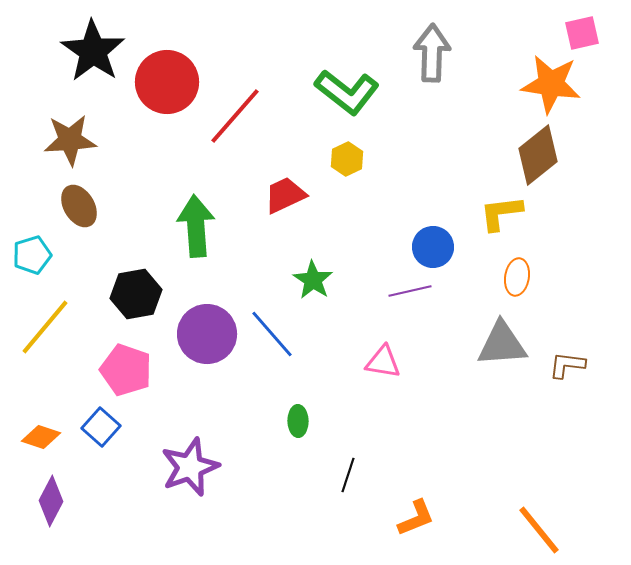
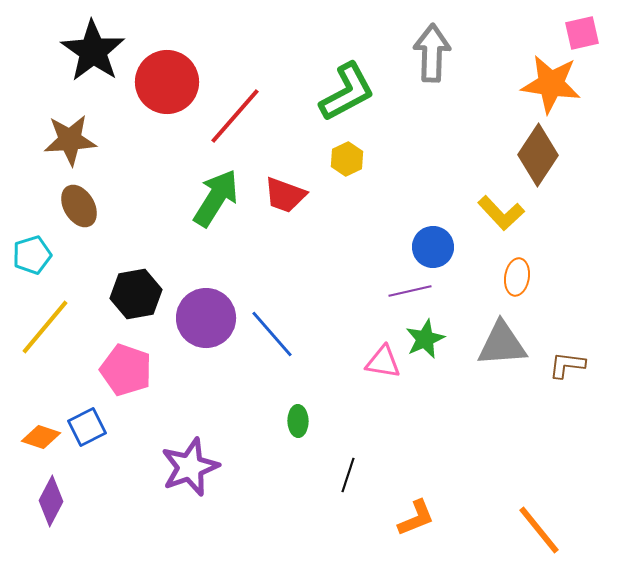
green L-shape: rotated 66 degrees counterclockwise
brown diamond: rotated 18 degrees counterclockwise
red trapezoid: rotated 135 degrees counterclockwise
yellow L-shape: rotated 126 degrees counterclockwise
green arrow: moved 20 px right, 28 px up; rotated 36 degrees clockwise
green star: moved 112 px right, 59 px down; rotated 15 degrees clockwise
purple circle: moved 1 px left, 16 px up
blue square: moved 14 px left; rotated 21 degrees clockwise
